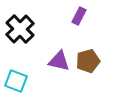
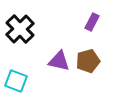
purple rectangle: moved 13 px right, 6 px down
